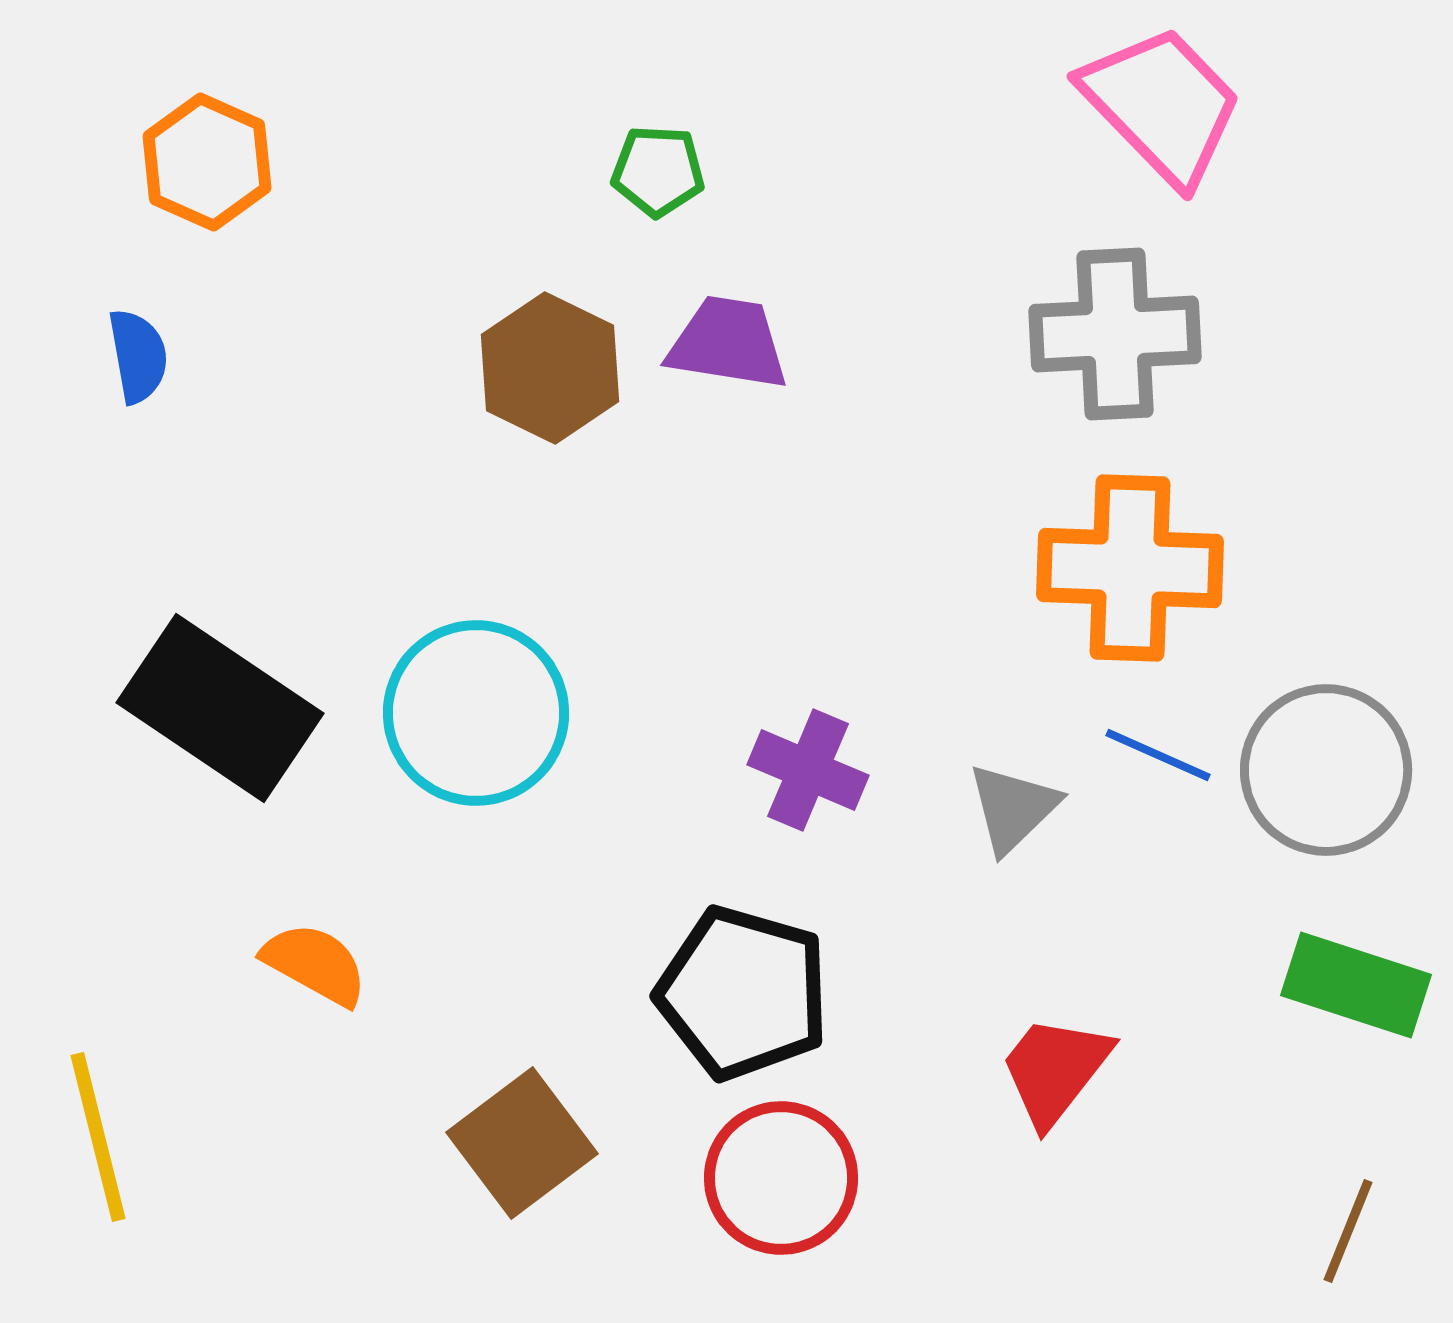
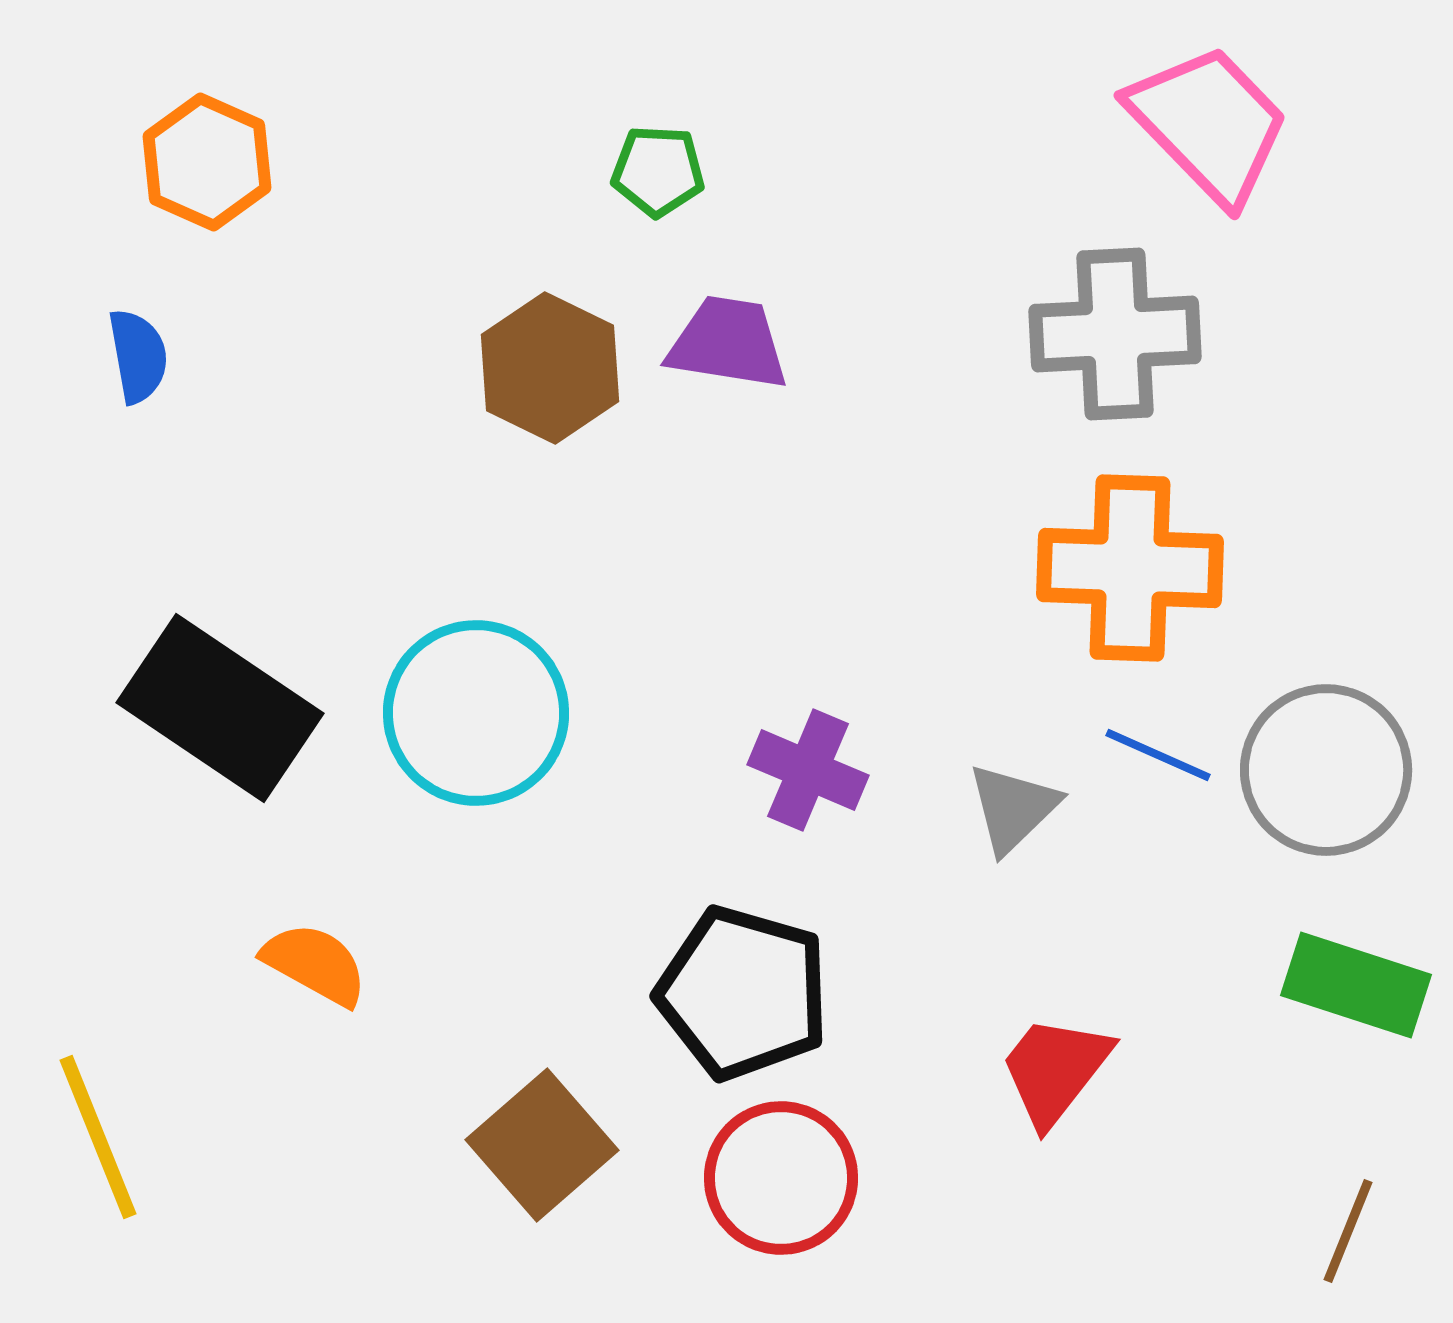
pink trapezoid: moved 47 px right, 19 px down
yellow line: rotated 8 degrees counterclockwise
brown square: moved 20 px right, 2 px down; rotated 4 degrees counterclockwise
